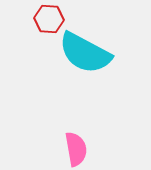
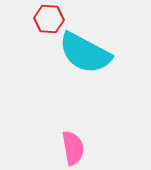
pink semicircle: moved 3 px left, 1 px up
